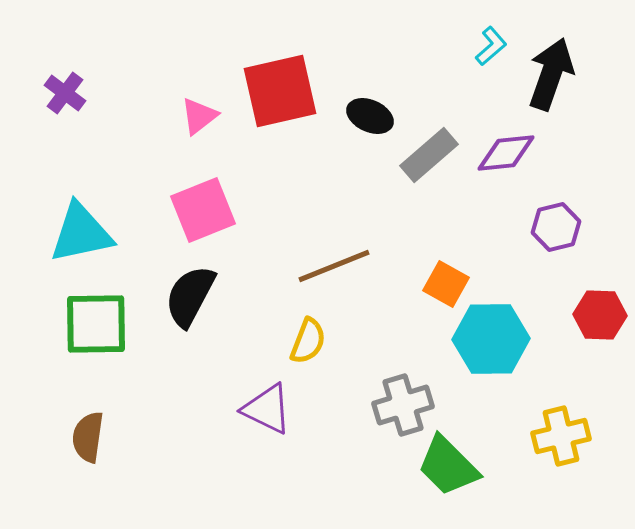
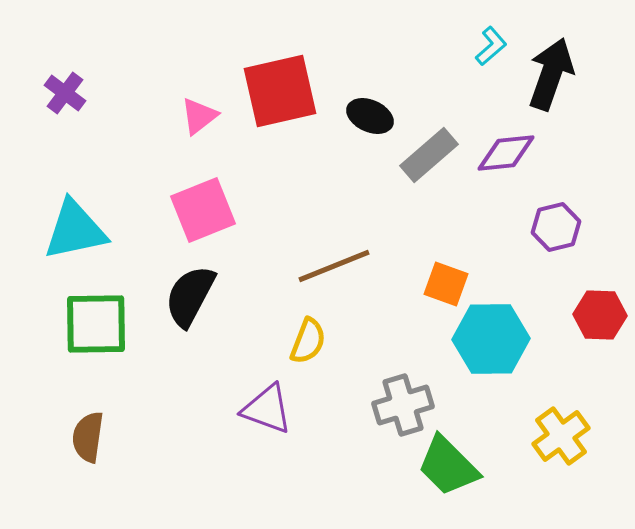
cyan triangle: moved 6 px left, 3 px up
orange square: rotated 9 degrees counterclockwise
purple triangle: rotated 6 degrees counterclockwise
yellow cross: rotated 22 degrees counterclockwise
